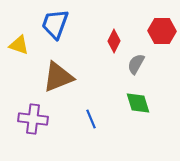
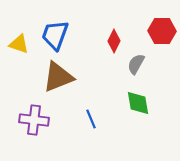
blue trapezoid: moved 11 px down
yellow triangle: moved 1 px up
green diamond: rotated 8 degrees clockwise
purple cross: moved 1 px right, 1 px down
